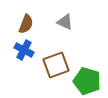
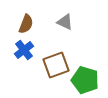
blue cross: rotated 24 degrees clockwise
green pentagon: moved 2 px left, 1 px up
